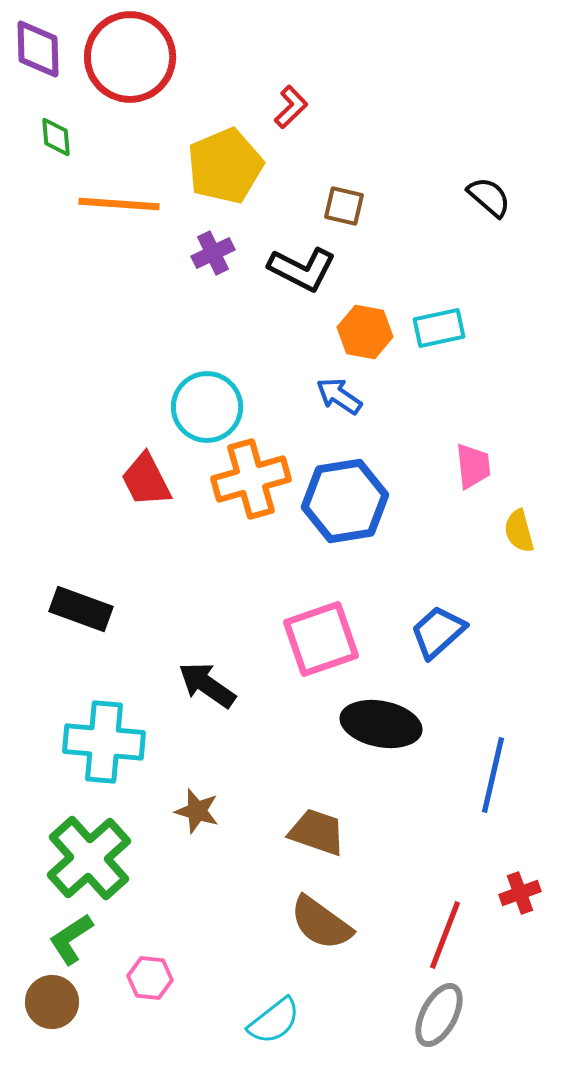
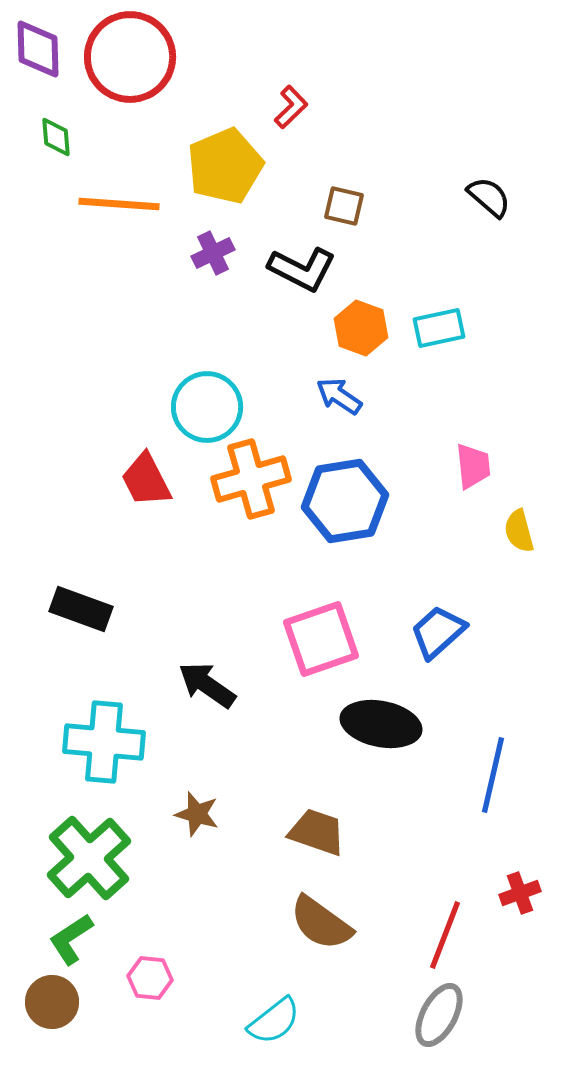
orange hexagon: moved 4 px left, 4 px up; rotated 10 degrees clockwise
brown star: moved 3 px down
